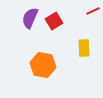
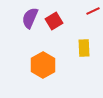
orange hexagon: rotated 20 degrees clockwise
